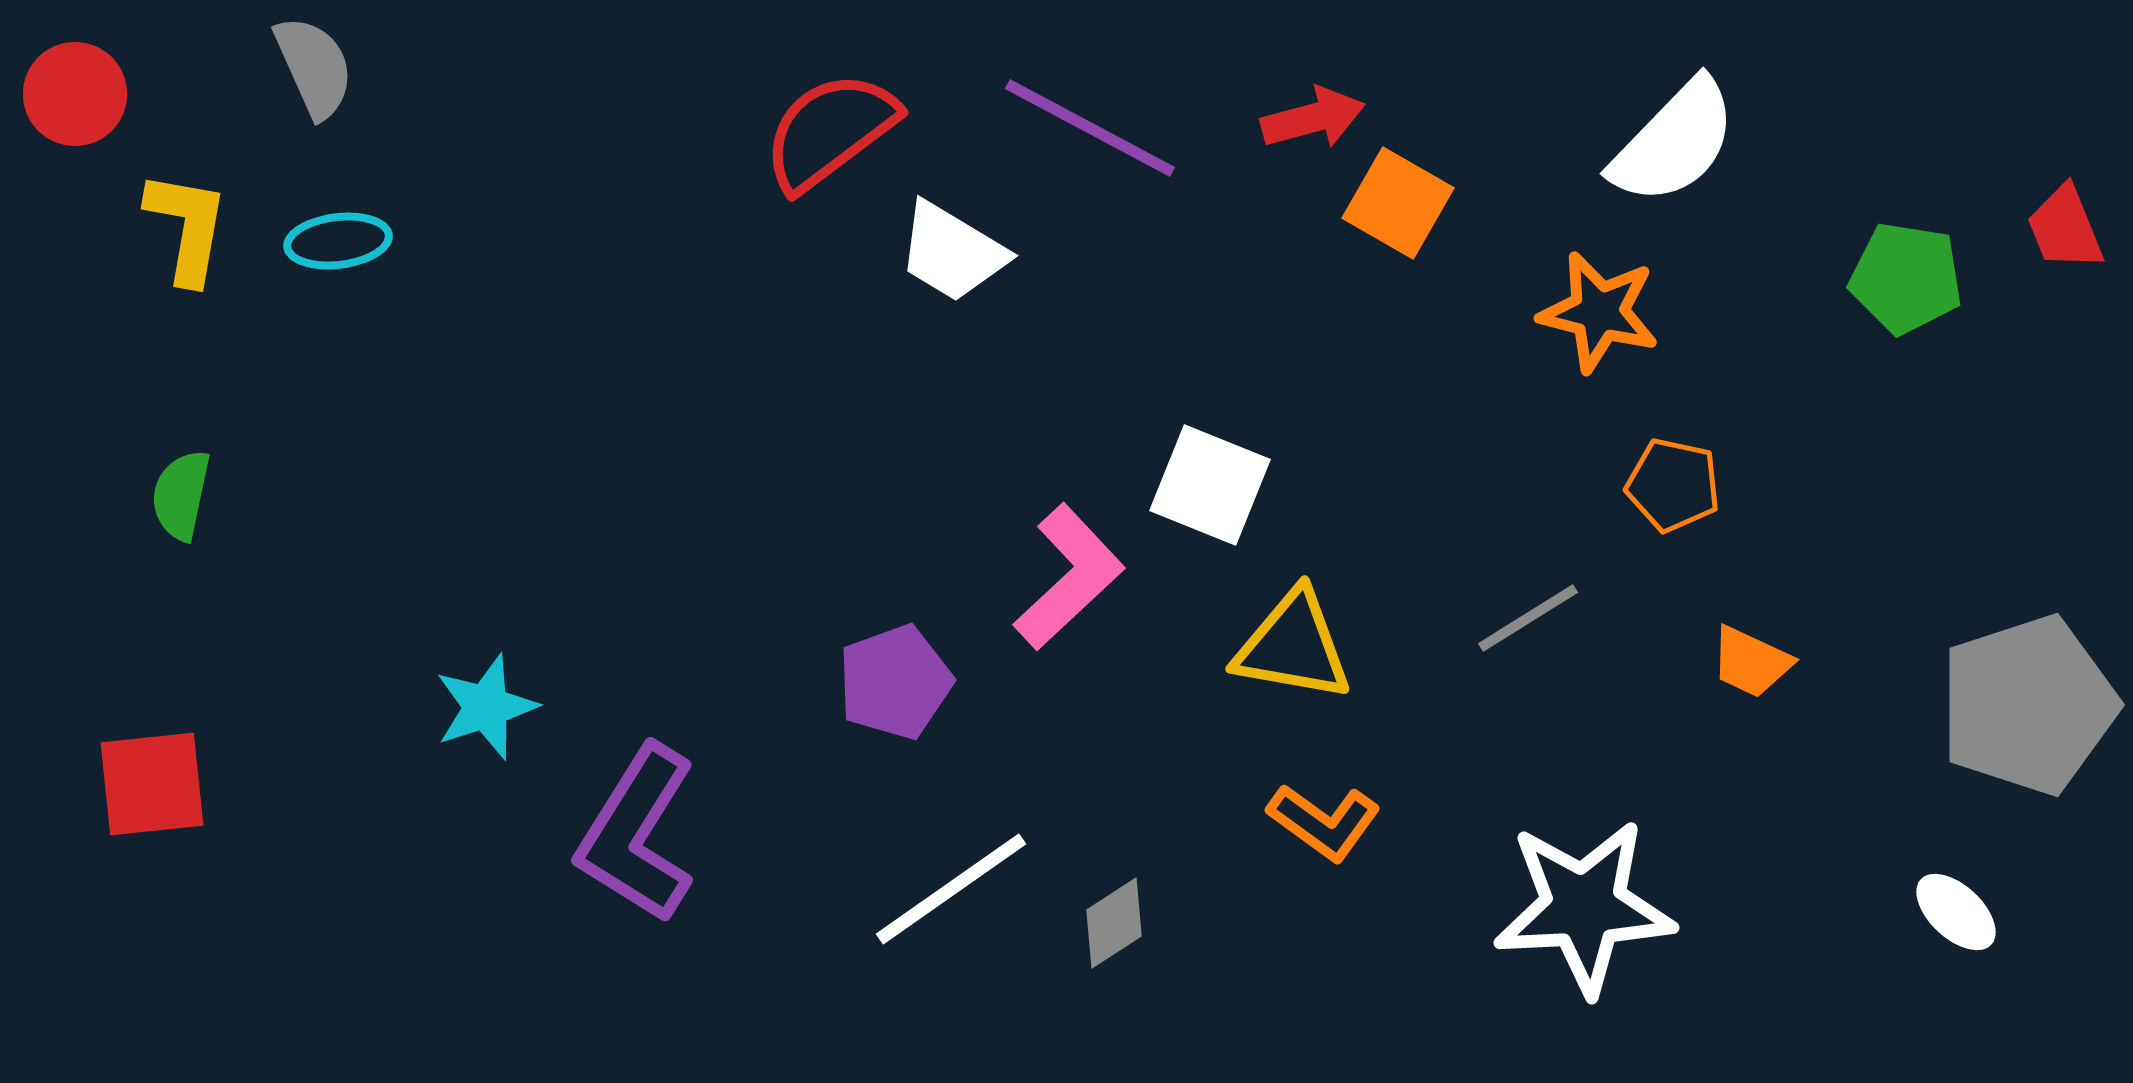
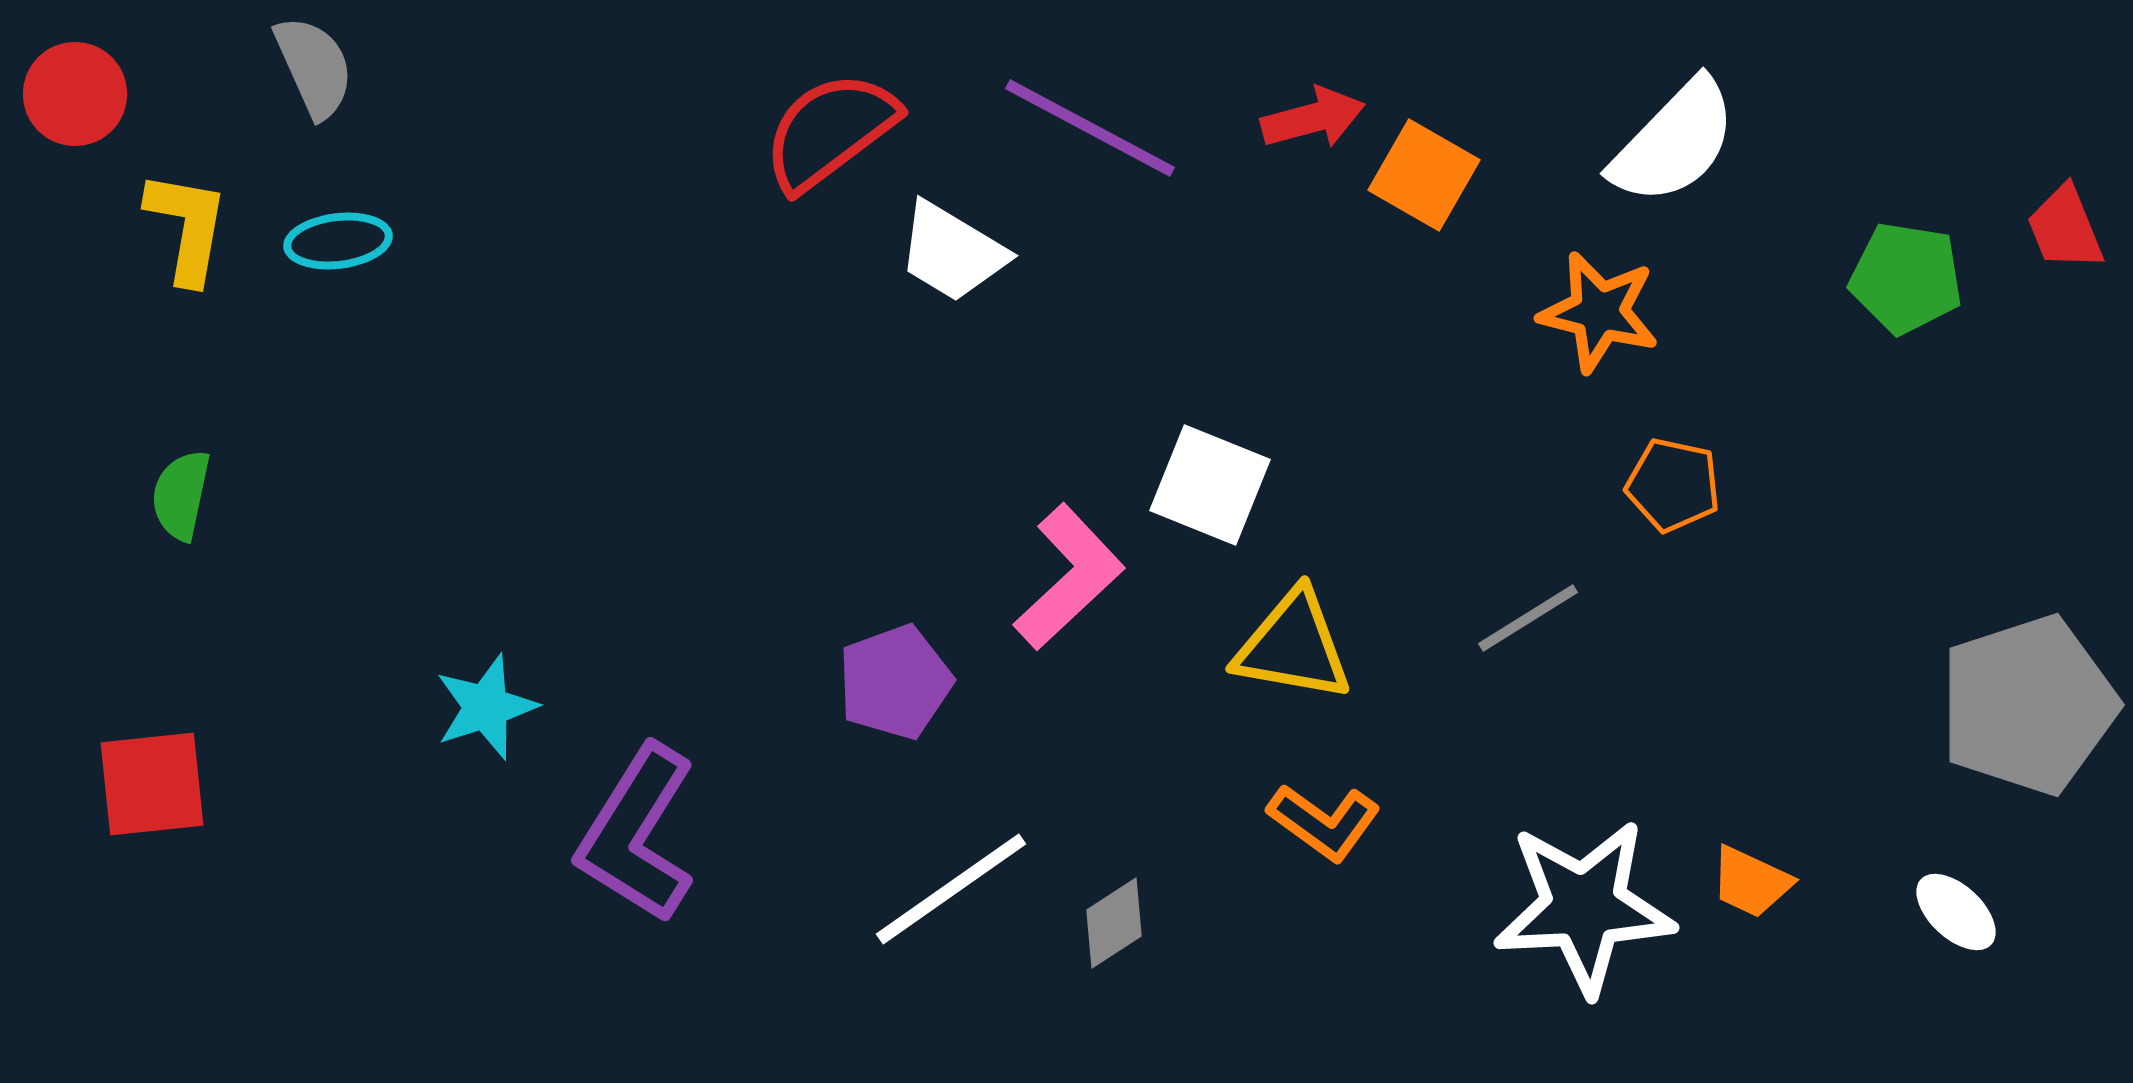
orange square: moved 26 px right, 28 px up
orange trapezoid: moved 220 px down
